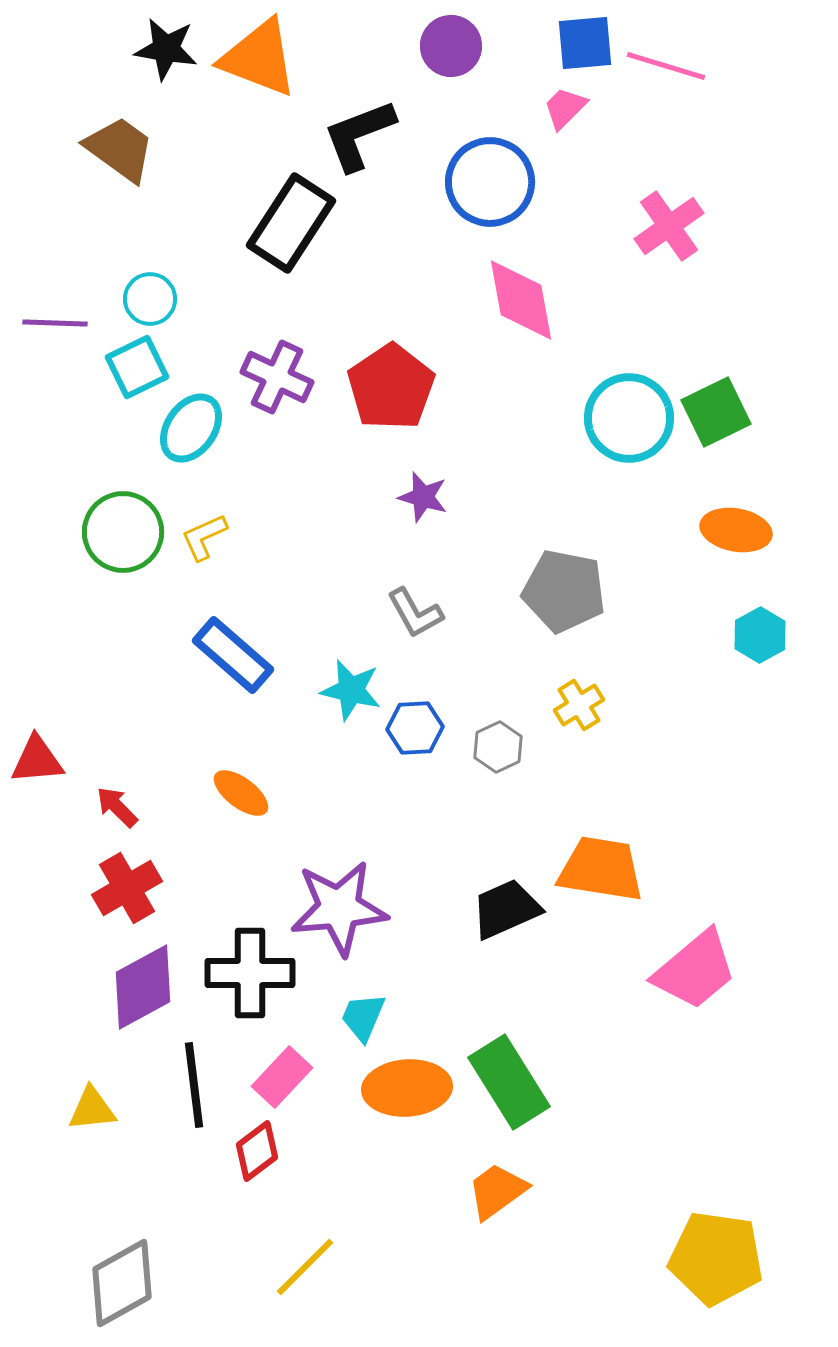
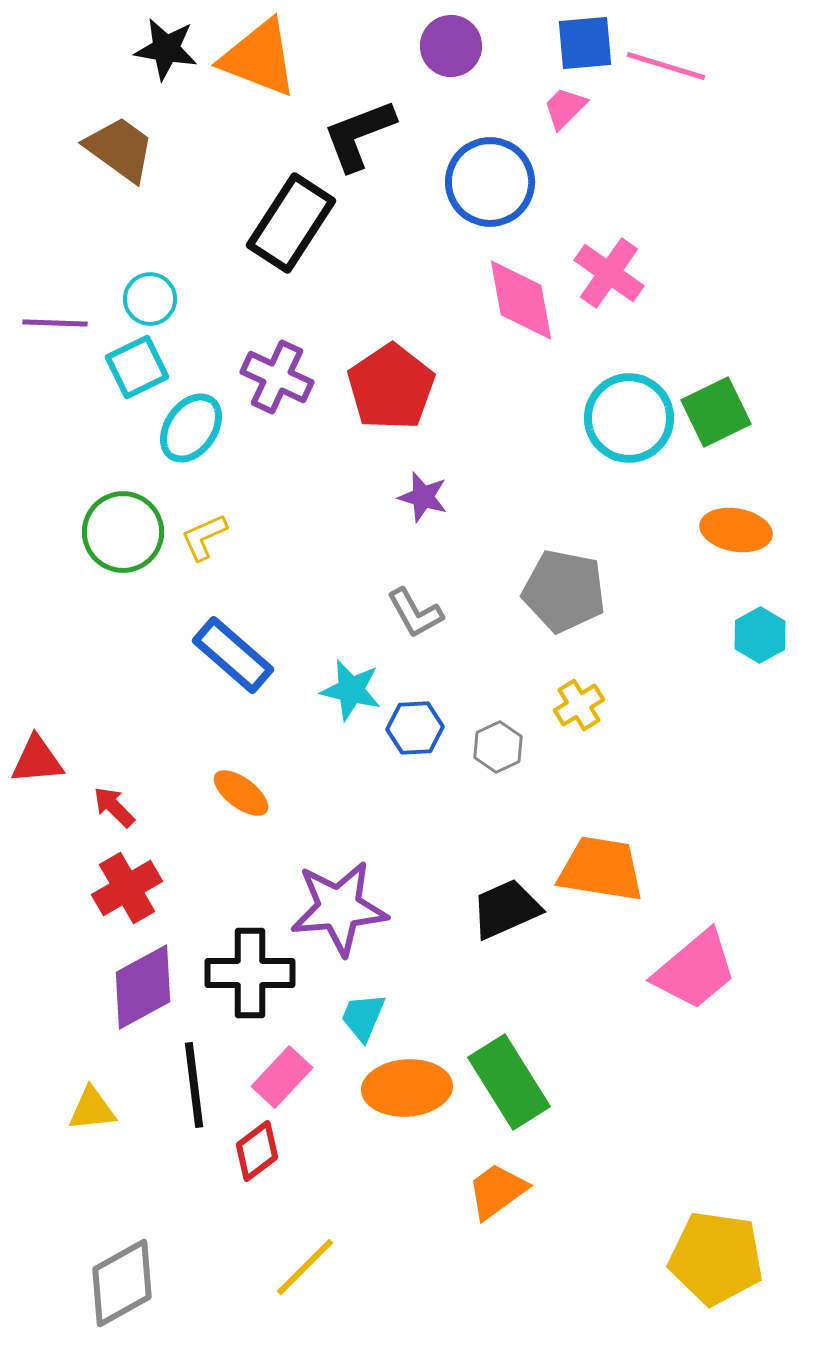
pink cross at (669, 226): moved 60 px left, 47 px down; rotated 20 degrees counterclockwise
red arrow at (117, 807): moved 3 px left
